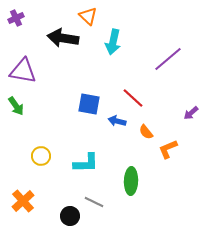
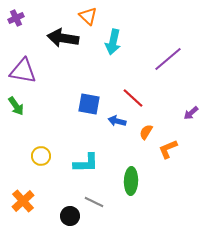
orange semicircle: rotated 70 degrees clockwise
